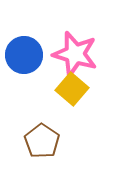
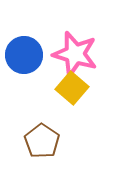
yellow square: moved 1 px up
